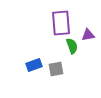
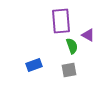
purple rectangle: moved 2 px up
purple triangle: rotated 40 degrees clockwise
gray square: moved 13 px right, 1 px down
